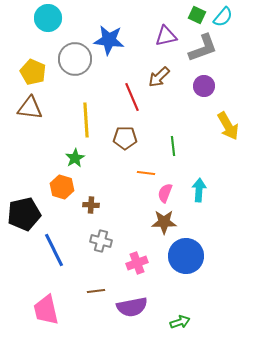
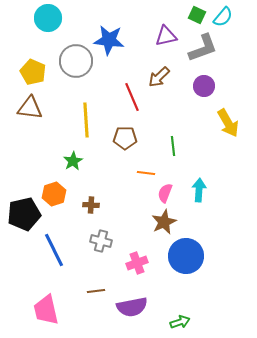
gray circle: moved 1 px right, 2 px down
yellow arrow: moved 3 px up
green star: moved 2 px left, 3 px down
orange hexagon: moved 8 px left, 7 px down; rotated 25 degrees clockwise
brown star: rotated 25 degrees counterclockwise
